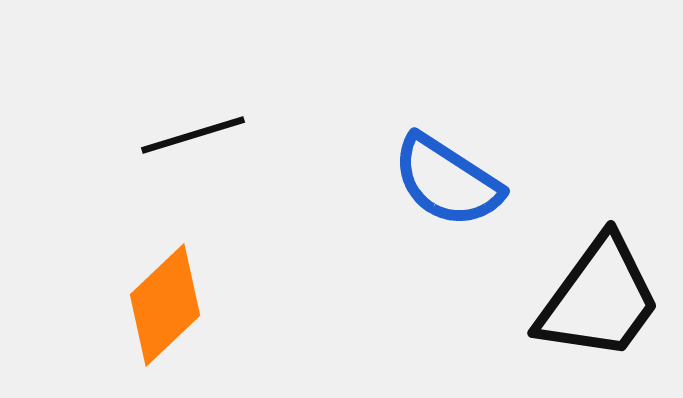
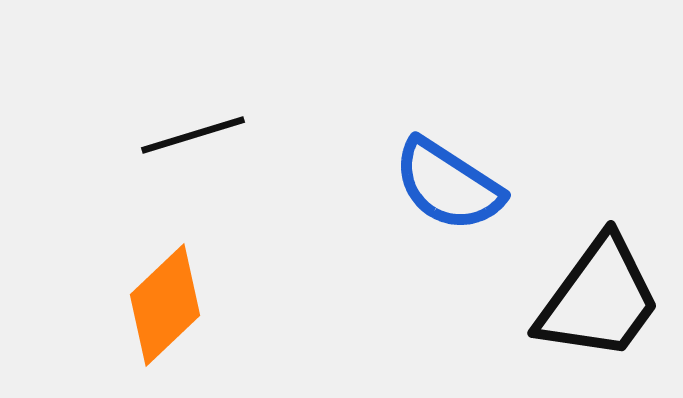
blue semicircle: moved 1 px right, 4 px down
